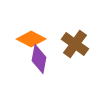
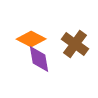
purple diamond: rotated 20 degrees counterclockwise
